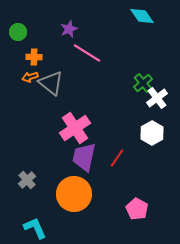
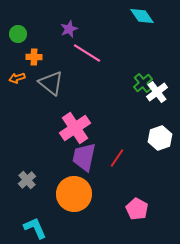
green circle: moved 2 px down
orange arrow: moved 13 px left, 1 px down
white cross: moved 6 px up
white hexagon: moved 8 px right, 5 px down; rotated 10 degrees clockwise
